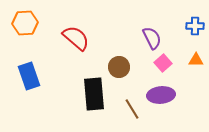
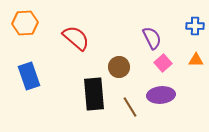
brown line: moved 2 px left, 2 px up
